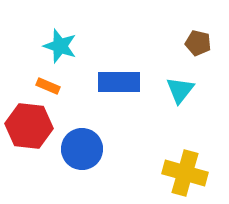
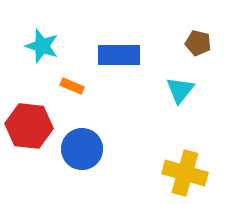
cyan star: moved 18 px left
blue rectangle: moved 27 px up
orange rectangle: moved 24 px right
